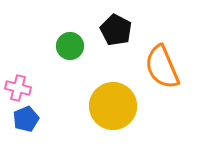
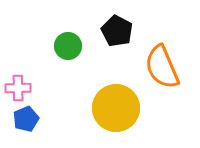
black pentagon: moved 1 px right, 1 px down
green circle: moved 2 px left
pink cross: rotated 15 degrees counterclockwise
yellow circle: moved 3 px right, 2 px down
